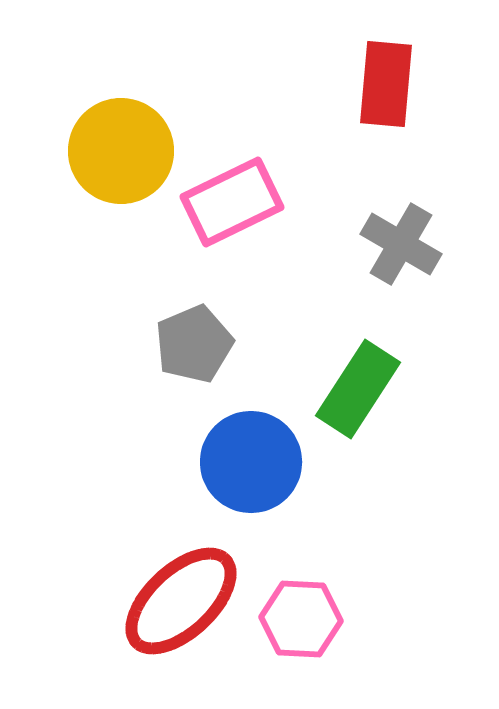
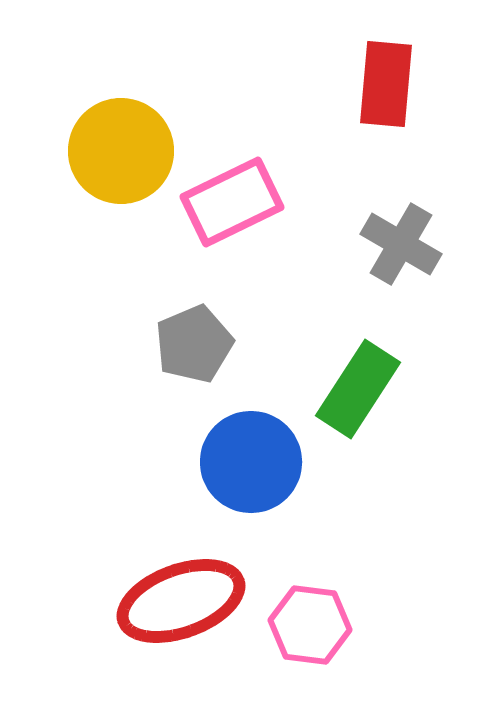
red ellipse: rotated 23 degrees clockwise
pink hexagon: moved 9 px right, 6 px down; rotated 4 degrees clockwise
